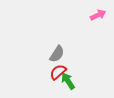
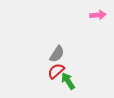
pink arrow: rotated 21 degrees clockwise
red semicircle: moved 2 px left, 1 px up
